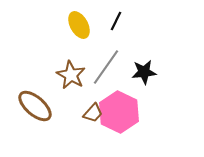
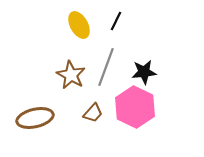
gray line: rotated 15 degrees counterclockwise
brown ellipse: moved 12 px down; rotated 54 degrees counterclockwise
pink hexagon: moved 16 px right, 5 px up
